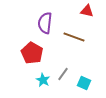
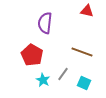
brown line: moved 8 px right, 15 px down
red pentagon: moved 2 px down
